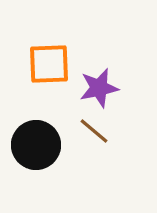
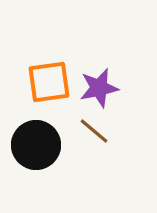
orange square: moved 18 px down; rotated 6 degrees counterclockwise
